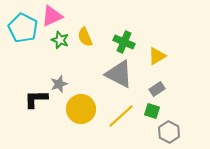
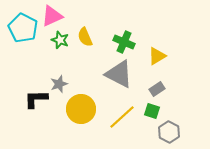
yellow line: moved 1 px right, 1 px down
